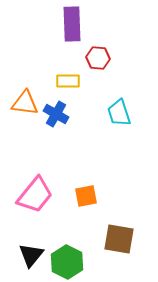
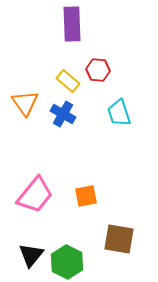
red hexagon: moved 12 px down
yellow rectangle: rotated 40 degrees clockwise
orange triangle: rotated 48 degrees clockwise
blue cross: moved 7 px right
